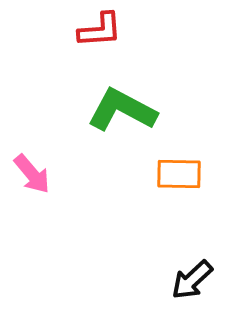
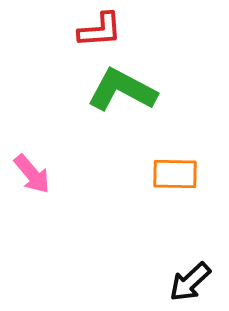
green L-shape: moved 20 px up
orange rectangle: moved 4 px left
black arrow: moved 2 px left, 2 px down
